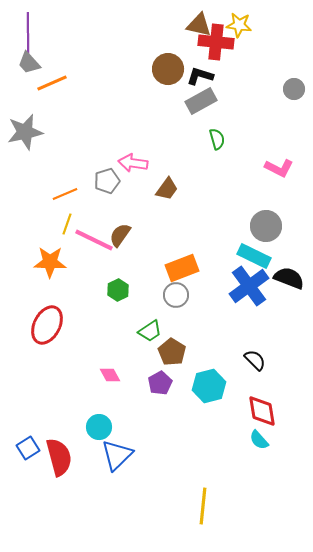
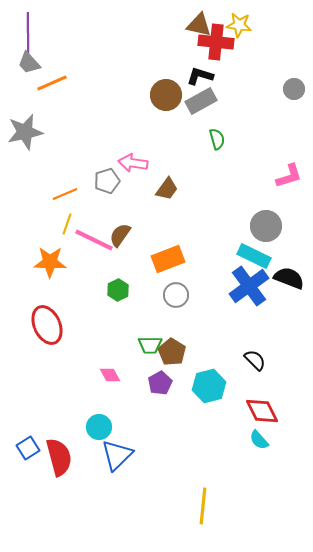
brown circle at (168, 69): moved 2 px left, 26 px down
pink L-shape at (279, 168): moved 10 px right, 8 px down; rotated 44 degrees counterclockwise
orange rectangle at (182, 268): moved 14 px left, 9 px up
red ellipse at (47, 325): rotated 51 degrees counterclockwise
green trapezoid at (150, 331): moved 14 px down; rotated 35 degrees clockwise
red diamond at (262, 411): rotated 16 degrees counterclockwise
